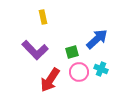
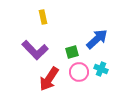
red arrow: moved 1 px left, 1 px up
